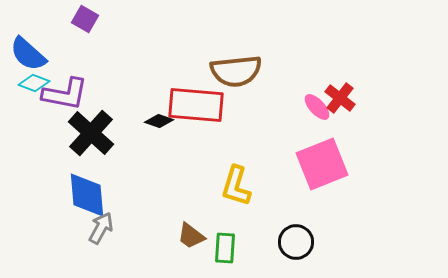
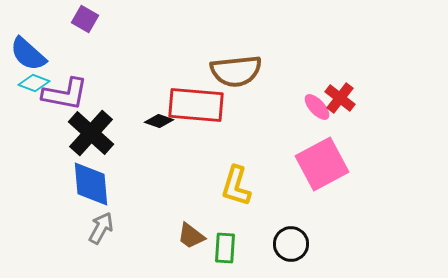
pink square: rotated 6 degrees counterclockwise
blue diamond: moved 4 px right, 11 px up
black circle: moved 5 px left, 2 px down
